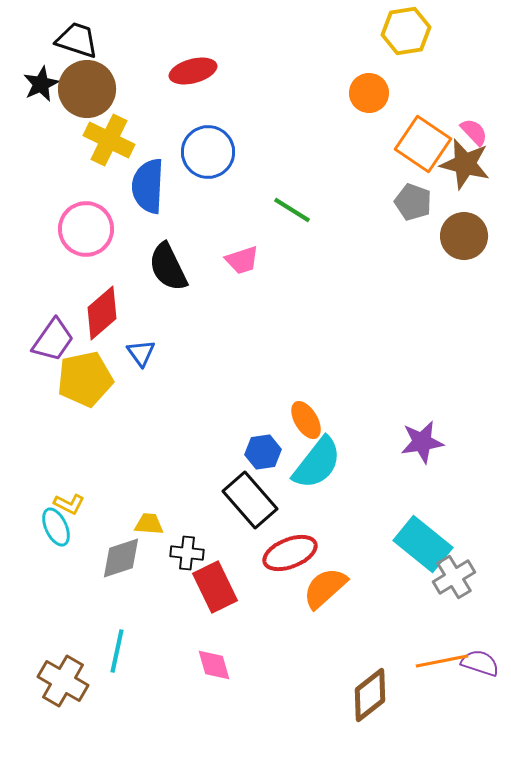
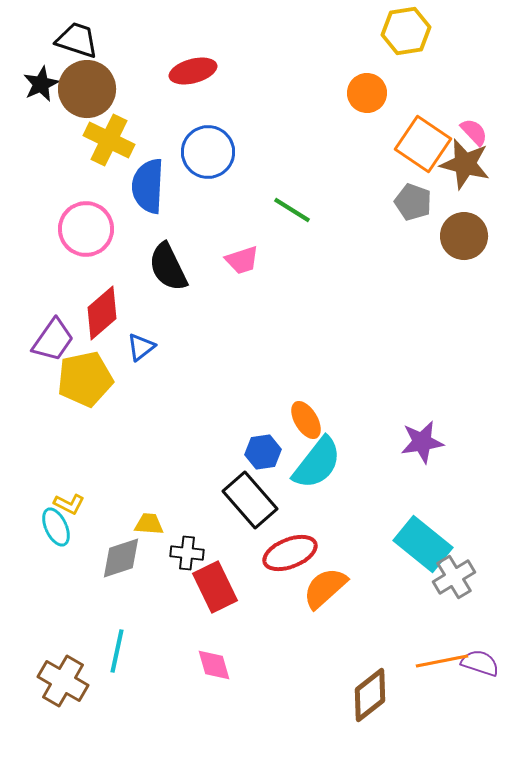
orange circle at (369, 93): moved 2 px left
blue triangle at (141, 353): moved 6 px up; rotated 28 degrees clockwise
